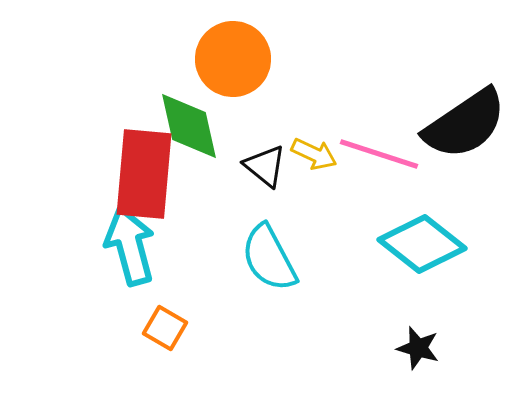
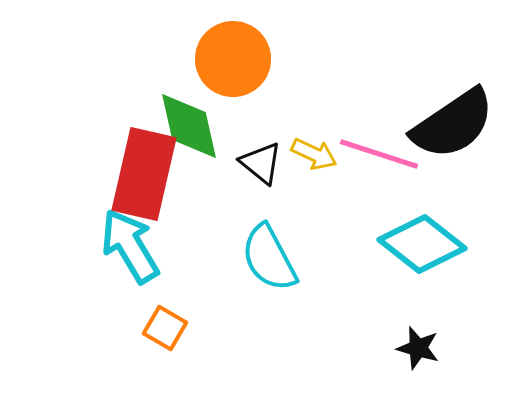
black semicircle: moved 12 px left
black triangle: moved 4 px left, 3 px up
red rectangle: rotated 8 degrees clockwise
cyan arrow: rotated 16 degrees counterclockwise
